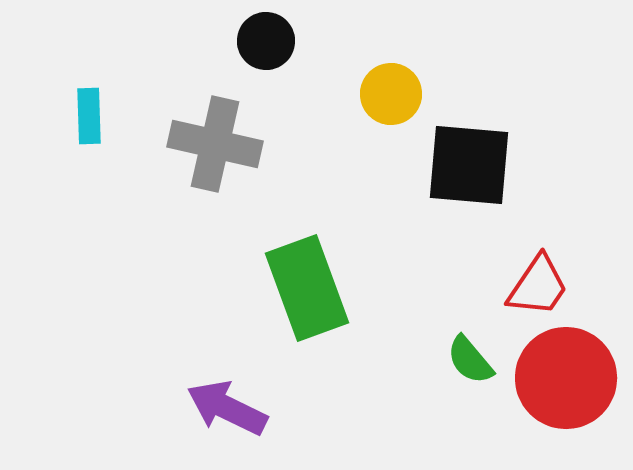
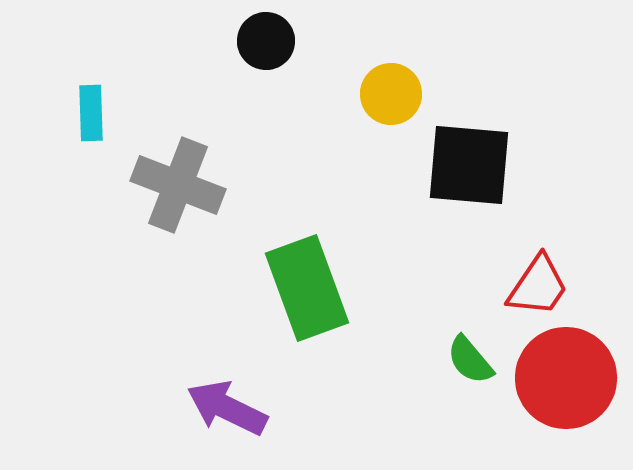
cyan rectangle: moved 2 px right, 3 px up
gray cross: moved 37 px left, 41 px down; rotated 8 degrees clockwise
